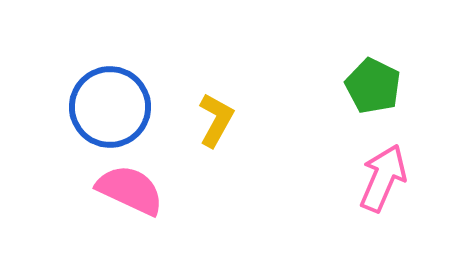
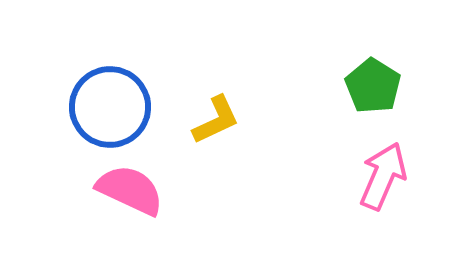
green pentagon: rotated 6 degrees clockwise
yellow L-shape: rotated 36 degrees clockwise
pink arrow: moved 2 px up
